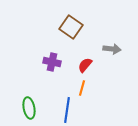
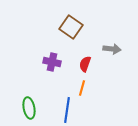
red semicircle: moved 1 px up; rotated 21 degrees counterclockwise
